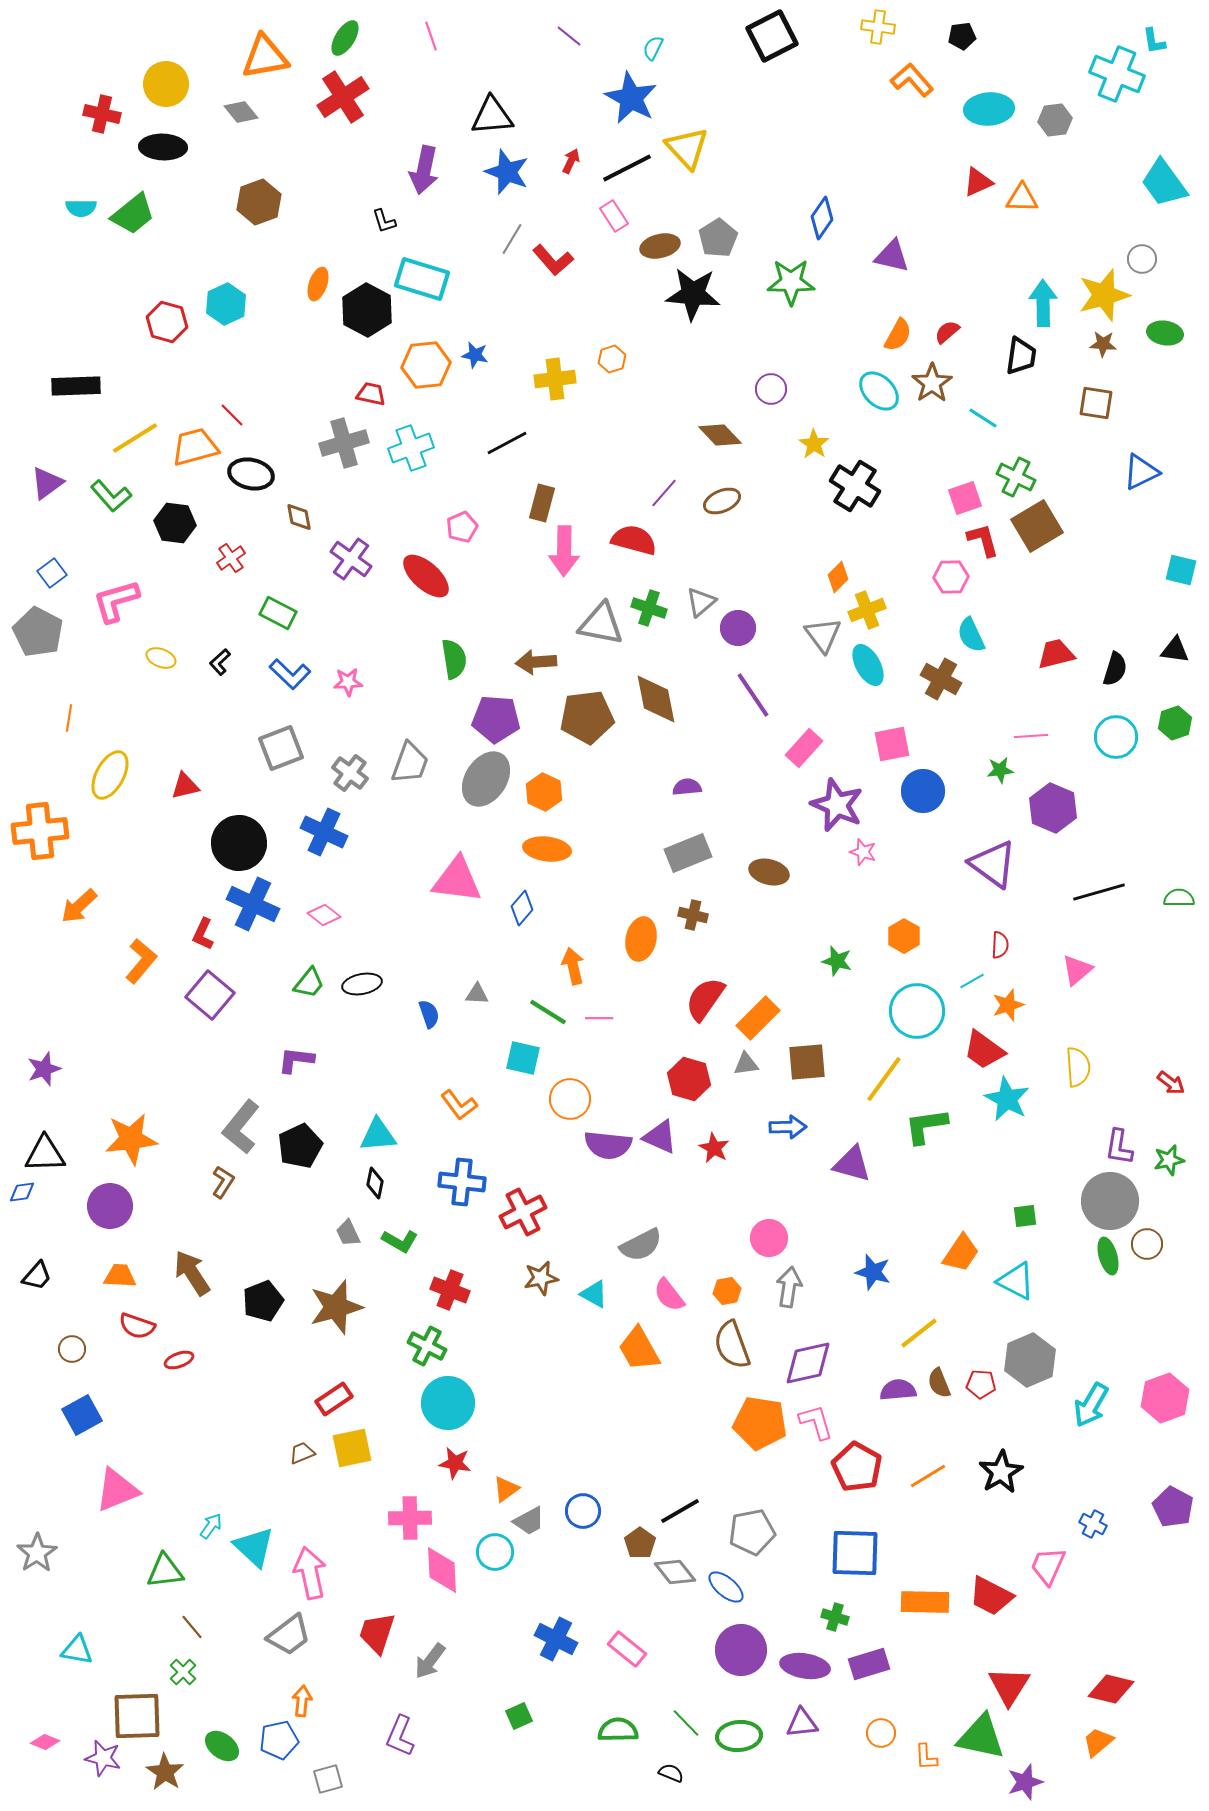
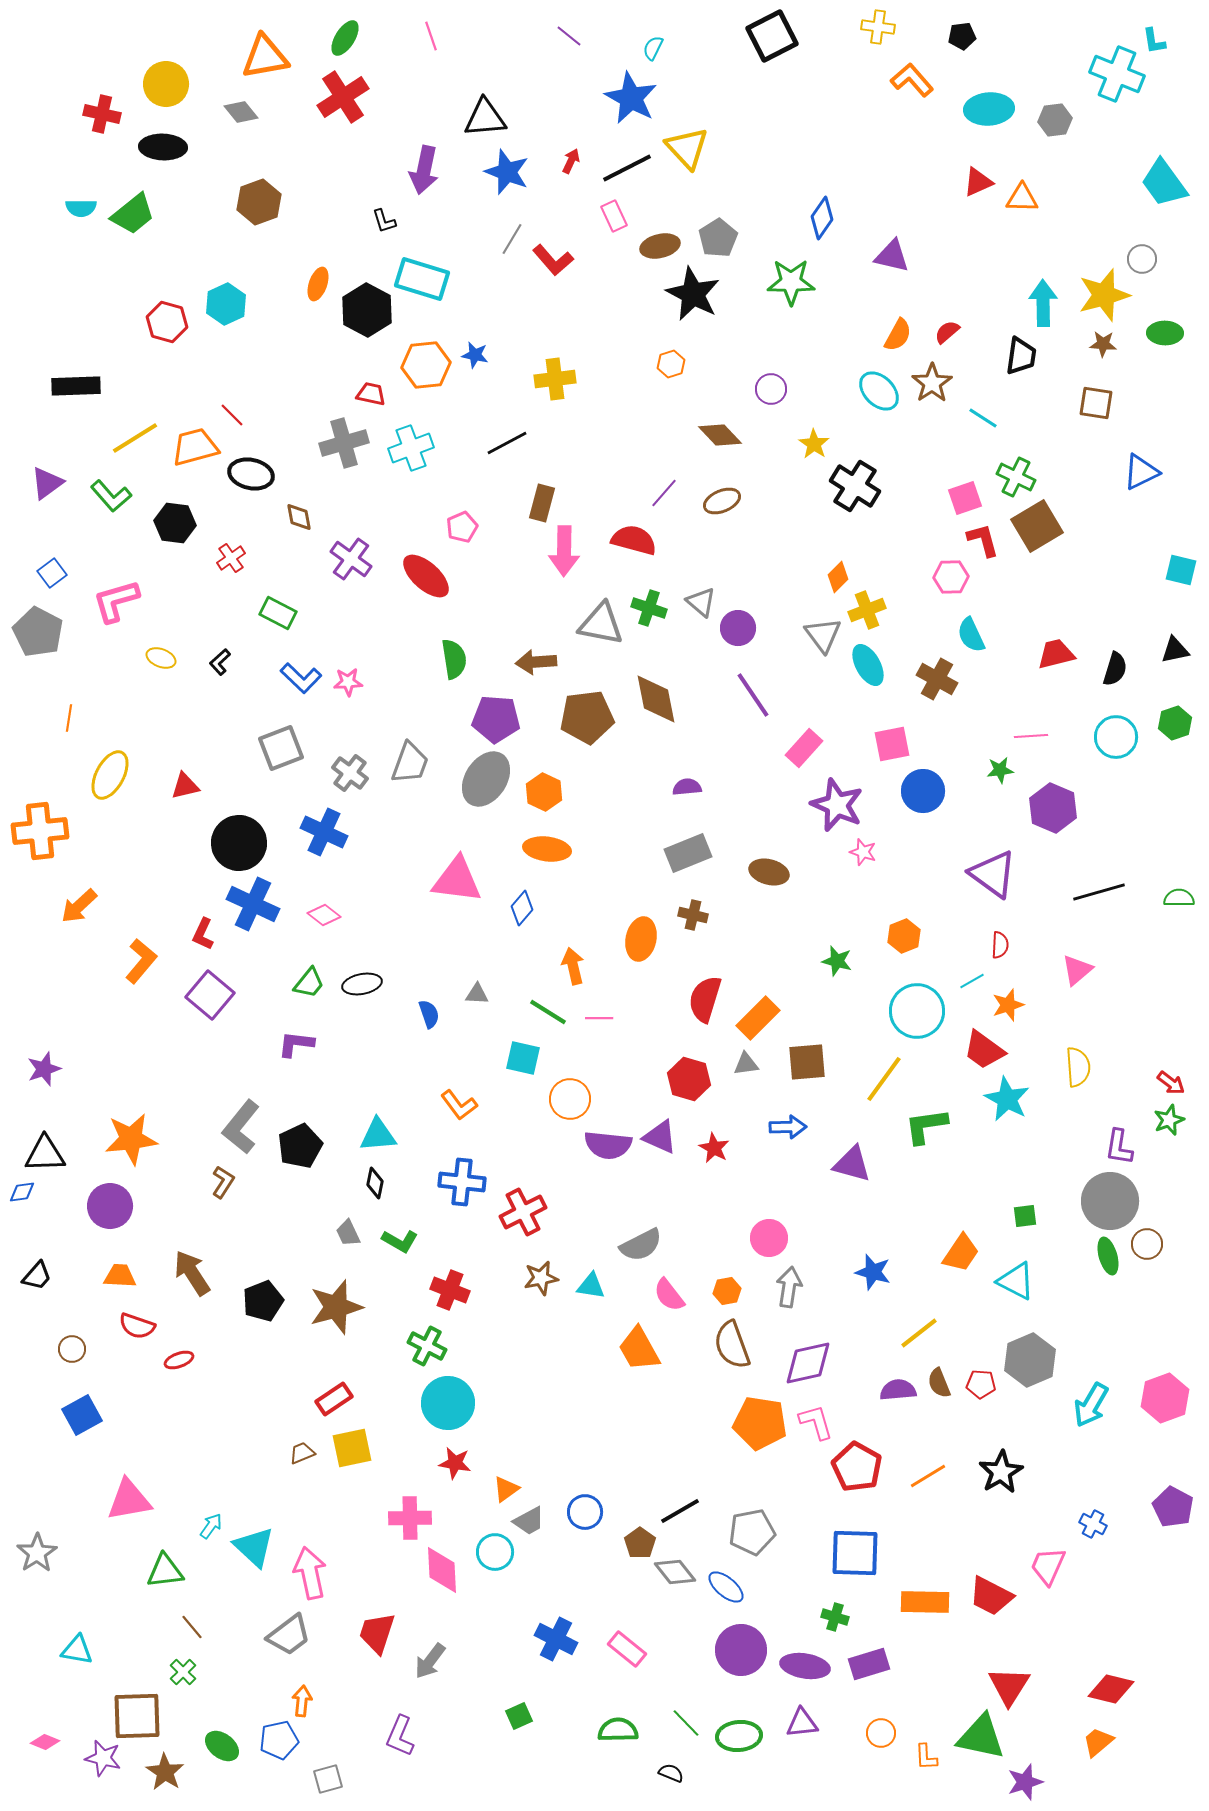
black triangle at (492, 116): moved 7 px left, 2 px down
pink rectangle at (614, 216): rotated 8 degrees clockwise
black star at (693, 294): rotated 22 degrees clockwise
green ellipse at (1165, 333): rotated 8 degrees counterclockwise
orange hexagon at (612, 359): moved 59 px right, 5 px down
gray triangle at (701, 602): rotated 40 degrees counterclockwise
black triangle at (1175, 650): rotated 20 degrees counterclockwise
blue L-shape at (290, 674): moved 11 px right, 4 px down
brown cross at (941, 679): moved 4 px left
purple triangle at (993, 864): moved 10 px down
orange hexagon at (904, 936): rotated 8 degrees clockwise
red semicircle at (705, 999): rotated 18 degrees counterclockwise
purple L-shape at (296, 1060): moved 16 px up
green star at (1169, 1160): moved 40 px up; rotated 8 degrees counterclockwise
cyan triangle at (594, 1294): moved 3 px left, 8 px up; rotated 20 degrees counterclockwise
pink triangle at (117, 1490): moved 12 px right, 10 px down; rotated 12 degrees clockwise
blue circle at (583, 1511): moved 2 px right, 1 px down
